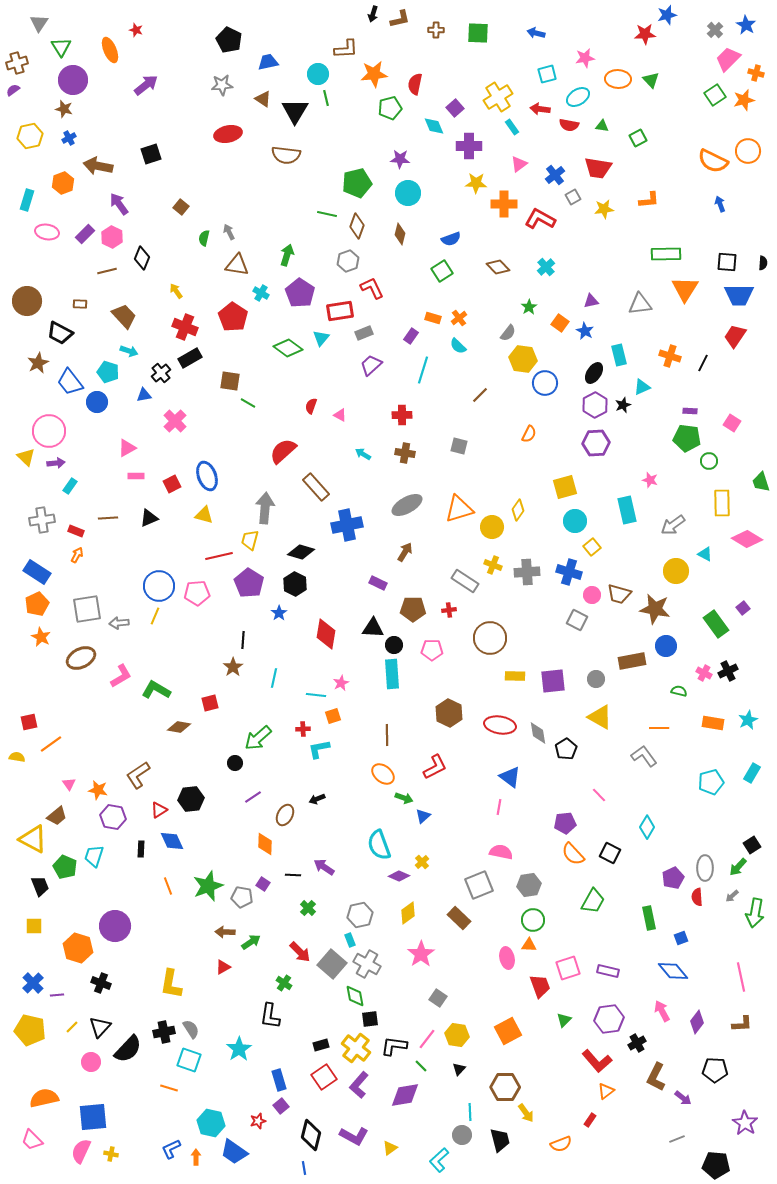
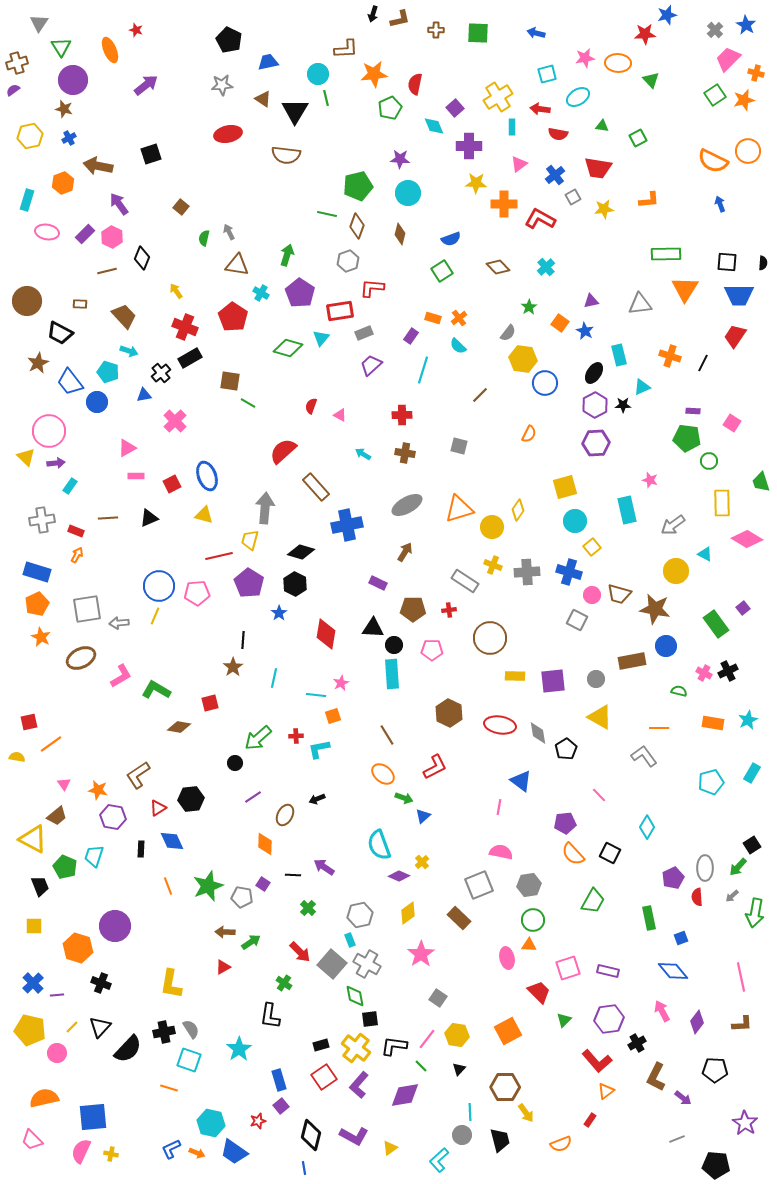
orange ellipse at (618, 79): moved 16 px up
green pentagon at (390, 108): rotated 10 degrees counterclockwise
red semicircle at (569, 125): moved 11 px left, 9 px down
cyan rectangle at (512, 127): rotated 35 degrees clockwise
green pentagon at (357, 183): moved 1 px right, 3 px down
red L-shape at (372, 288): rotated 60 degrees counterclockwise
green diamond at (288, 348): rotated 20 degrees counterclockwise
black star at (623, 405): rotated 21 degrees clockwise
purple rectangle at (690, 411): moved 3 px right
blue rectangle at (37, 572): rotated 16 degrees counterclockwise
red cross at (303, 729): moved 7 px left, 7 px down
brown line at (387, 735): rotated 30 degrees counterclockwise
blue triangle at (510, 777): moved 11 px right, 4 px down
pink triangle at (69, 784): moved 5 px left
red triangle at (159, 810): moved 1 px left, 2 px up
red trapezoid at (540, 986): moved 1 px left, 6 px down; rotated 25 degrees counterclockwise
pink circle at (91, 1062): moved 34 px left, 9 px up
orange arrow at (196, 1157): moved 1 px right, 4 px up; rotated 112 degrees clockwise
